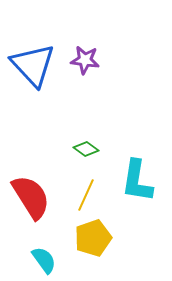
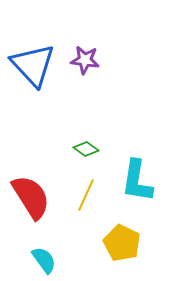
yellow pentagon: moved 29 px right, 5 px down; rotated 27 degrees counterclockwise
